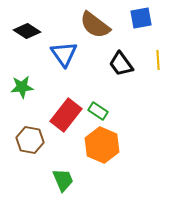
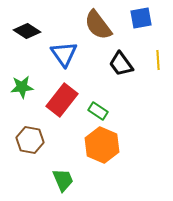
brown semicircle: moved 3 px right; rotated 16 degrees clockwise
red rectangle: moved 4 px left, 15 px up
